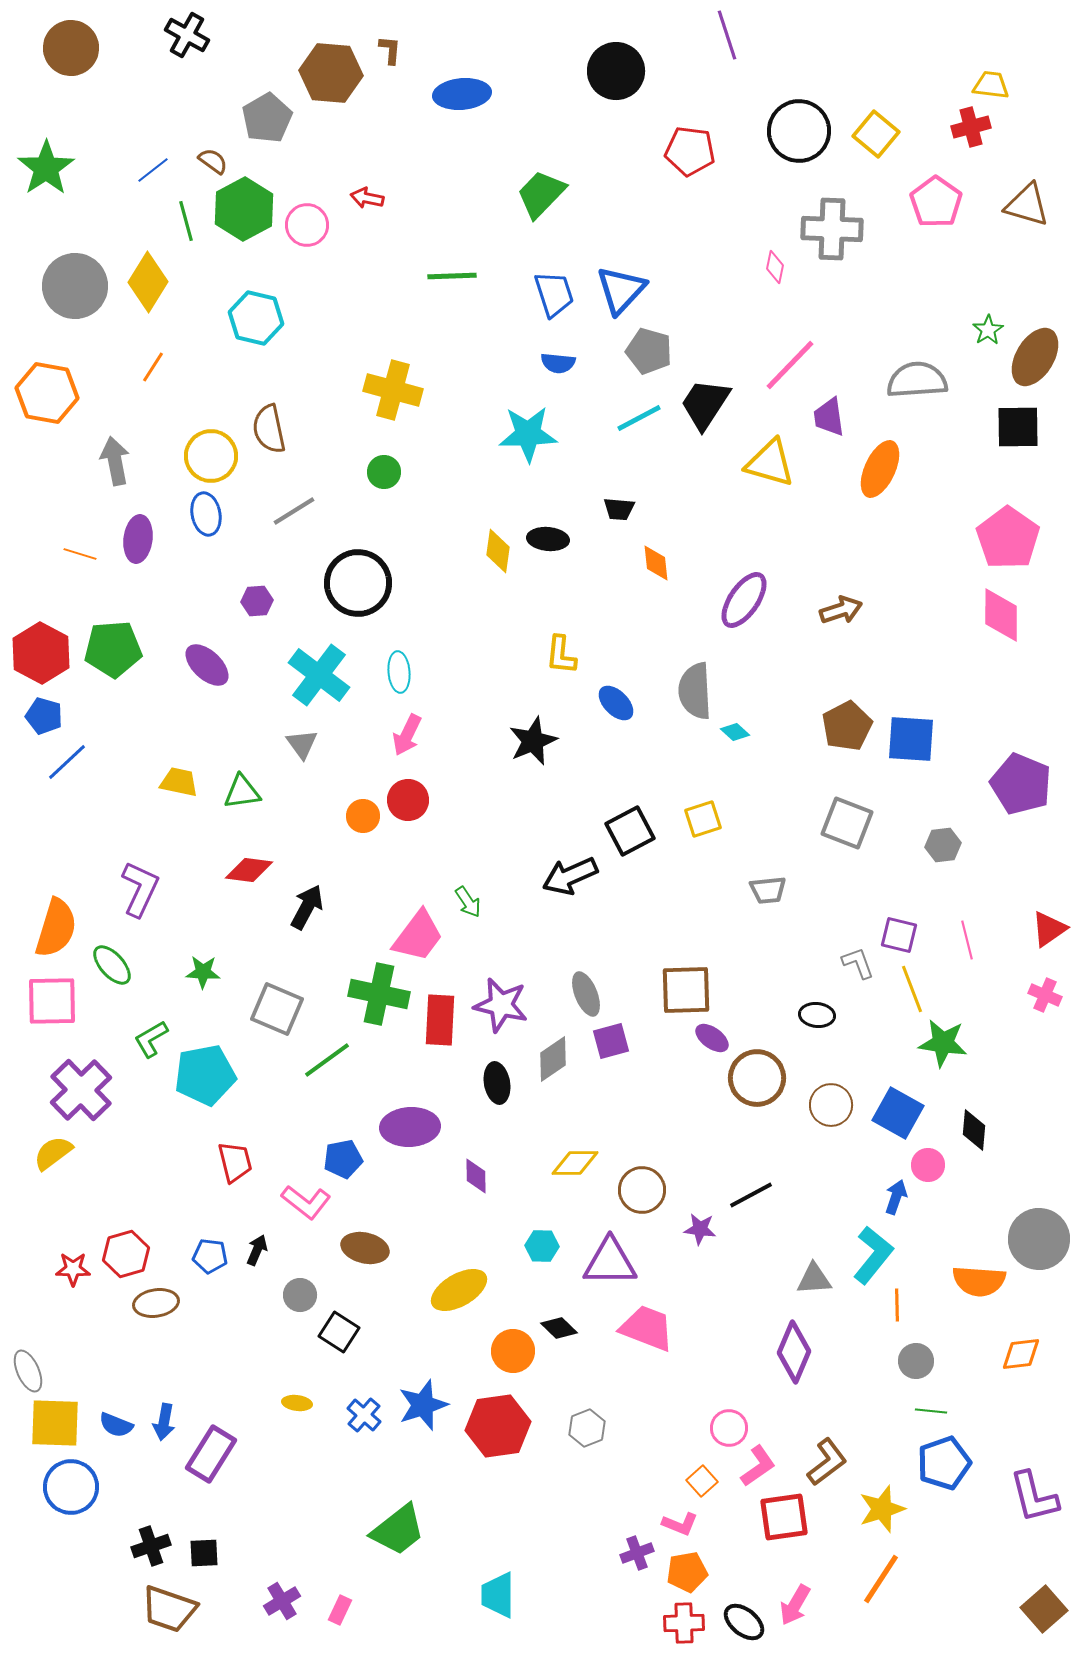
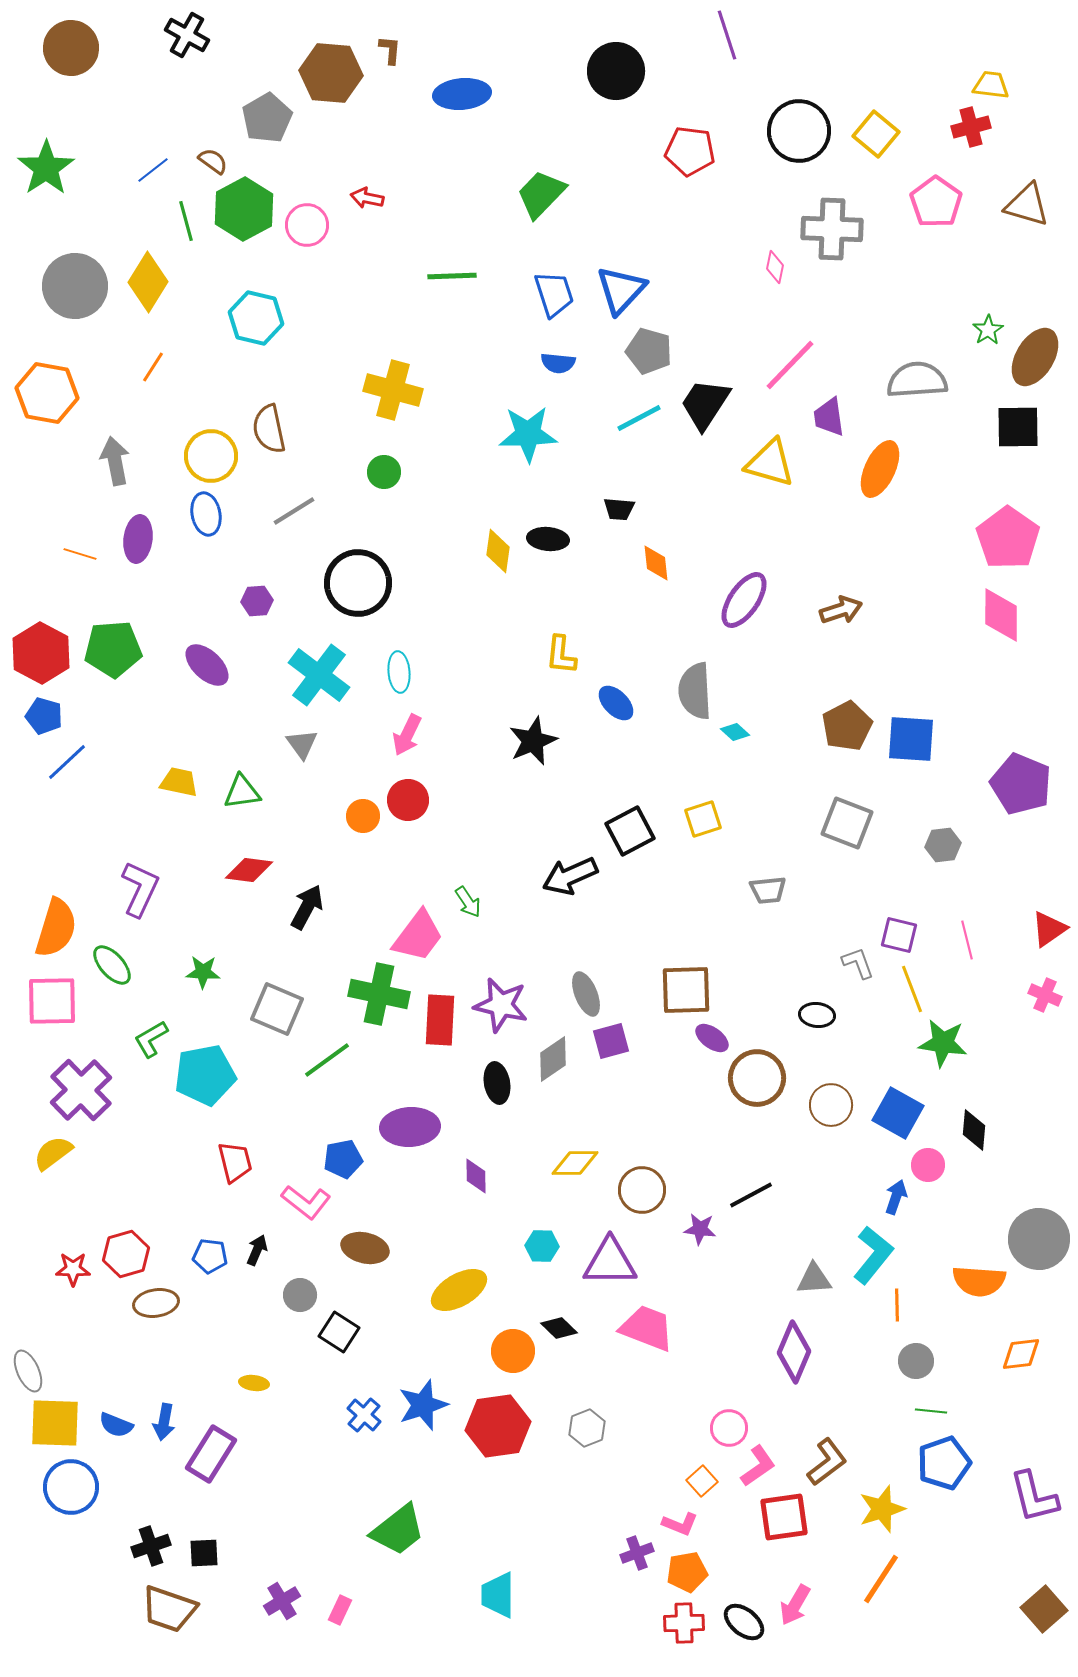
yellow ellipse at (297, 1403): moved 43 px left, 20 px up
